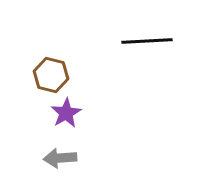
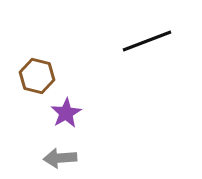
black line: rotated 18 degrees counterclockwise
brown hexagon: moved 14 px left, 1 px down
